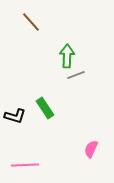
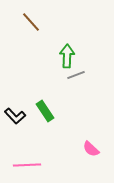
green rectangle: moved 3 px down
black L-shape: rotated 30 degrees clockwise
pink semicircle: rotated 72 degrees counterclockwise
pink line: moved 2 px right
